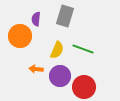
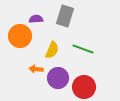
purple semicircle: rotated 80 degrees clockwise
yellow semicircle: moved 5 px left
purple circle: moved 2 px left, 2 px down
